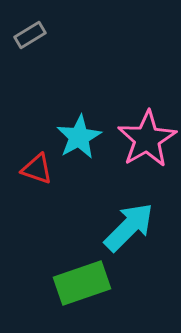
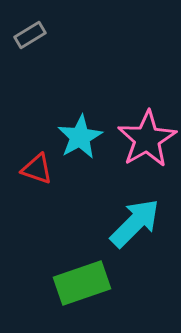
cyan star: moved 1 px right
cyan arrow: moved 6 px right, 4 px up
